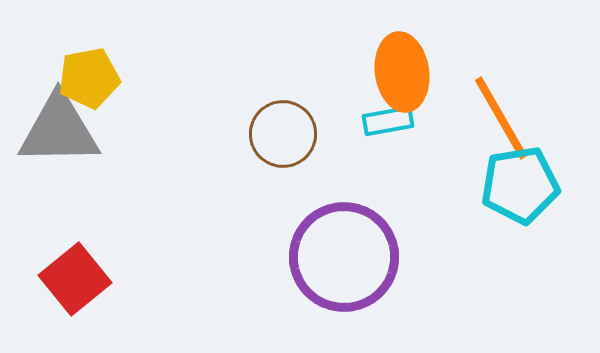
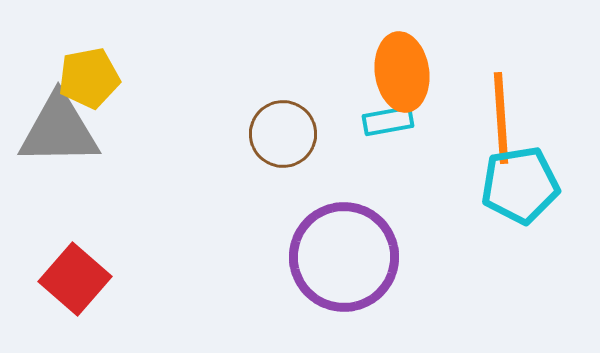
orange line: rotated 26 degrees clockwise
red square: rotated 10 degrees counterclockwise
